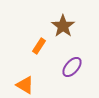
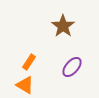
orange rectangle: moved 10 px left, 16 px down
